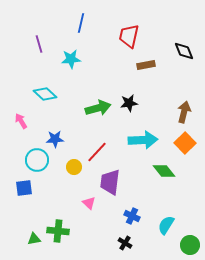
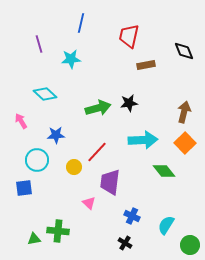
blue star: moved 1 px right, 4 px up
